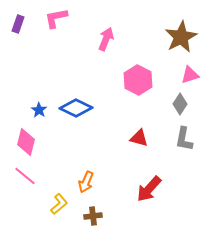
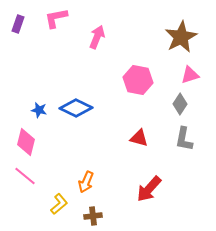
pink arrow: moved 9 px left, 2 px up
pink hexagon: rotated 16 degrees counterclockwise
blue star: rotated 21 degrees counterclockwise
